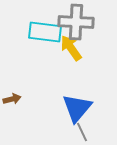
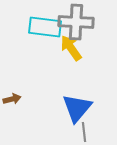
cyan rectangle: moved 5 px up
gray line: moved 2 px right; rotated 18 degrees clockwise
